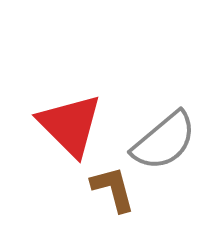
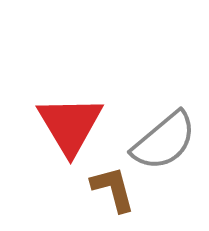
red triangle: rotated 14 degrees clockwise
